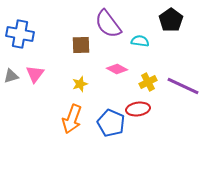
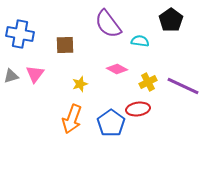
brown square: moved 16 px left
blue pentagon: rotated 12 degrees clockwise
